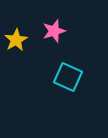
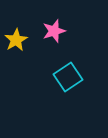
cyan square: rotated 32 degrees clockwise
